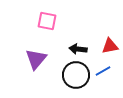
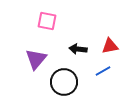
black circle: moved 12 px left, 7 px down
